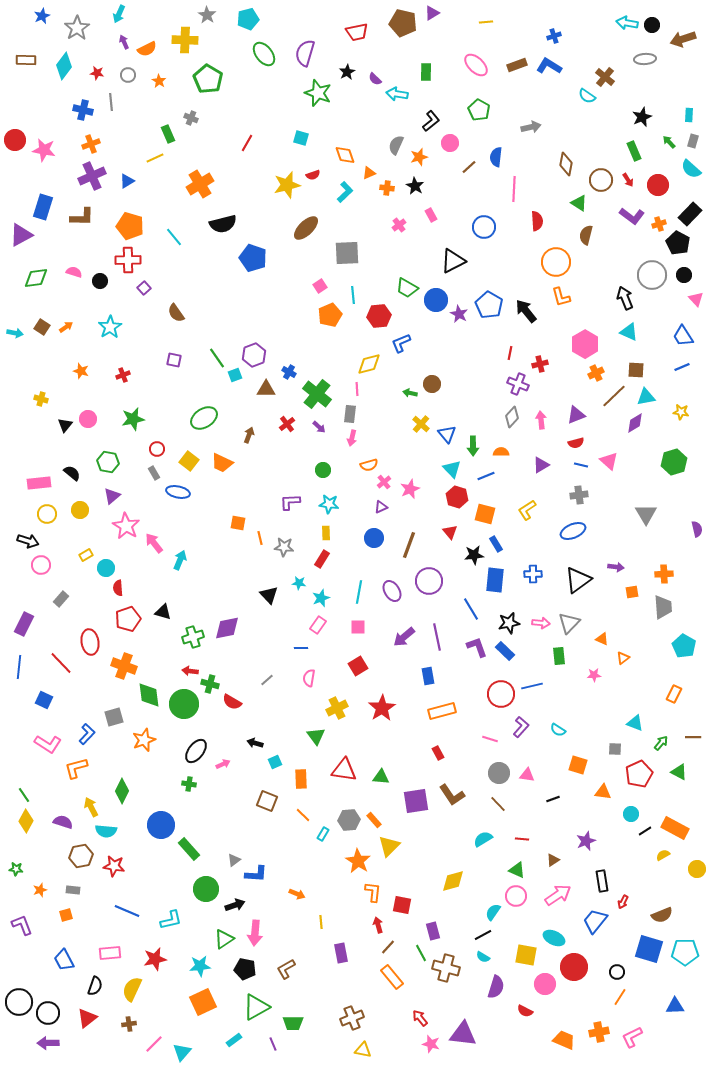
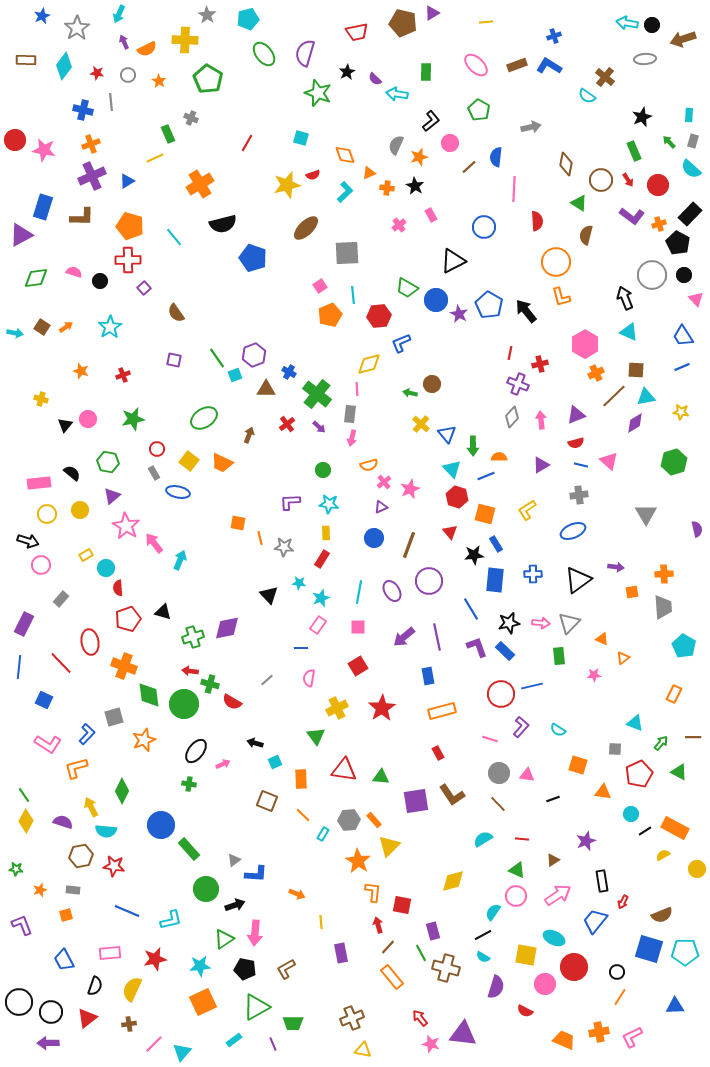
orange semicircle at (501, 452): moved 2 px left, 5 px down
black circle at (48, 1013): moved 3 px right, 1 px up
